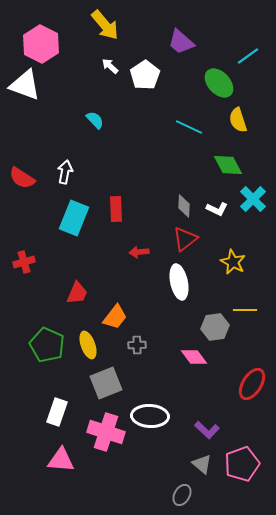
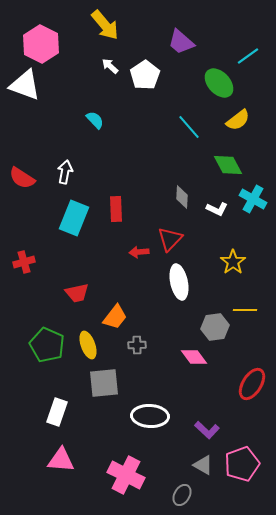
yellow semicircle at (238, 120): rotated 110 degrees counterclockwise
cyan line at (189, 127): rotated 24 degrees clockwise
cyan cross at (253, 199): rotated 16 degrees counterclockwise
gray diamond at (184, 206): moved 2 px left, 9 px up
red triangle at (185, 239): moved 15 px left; rotated 8 degrees counterclockwise
yellow star at (233, 262): rotated 10 degrees clockwise
red trapezoid at (77, 293): rotated 55 degrees clockwise
gray square at (106, 383): moved 2 px left; rotated 16 degrees clockwise
pink cross at (106, 432): moved 20 px right, 43 px down; rotated 9 degrees clockwise
gray triangle at (202, 464): moved 1 px right, 1 px down; rotated 10 degrees counterclockwise
